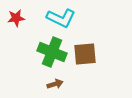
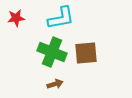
cyan L-shape: rotated 36 degrees counterclockwise
brown square: moved 1 px right, 1 px up
